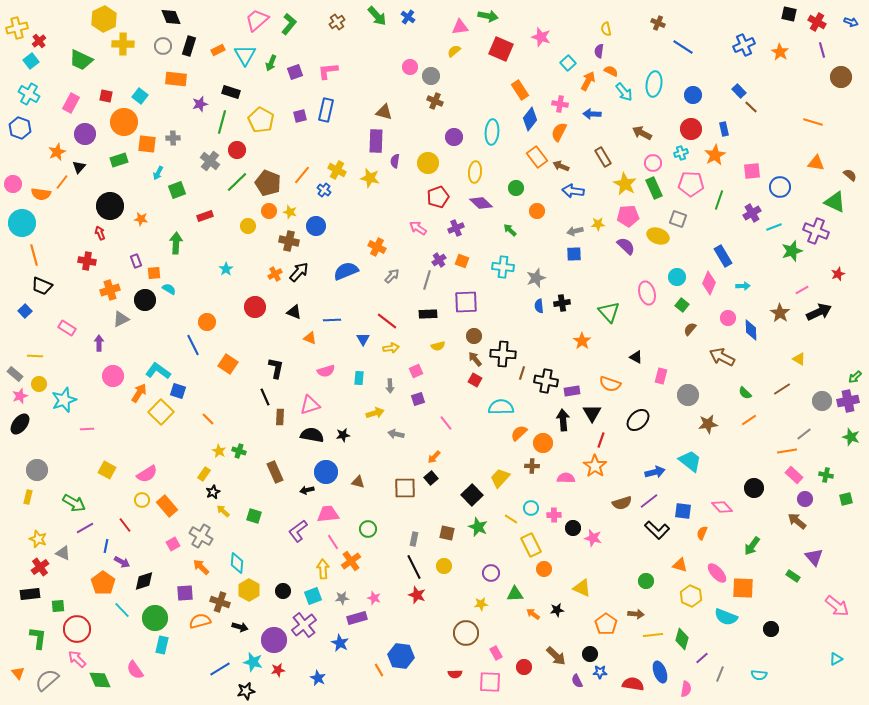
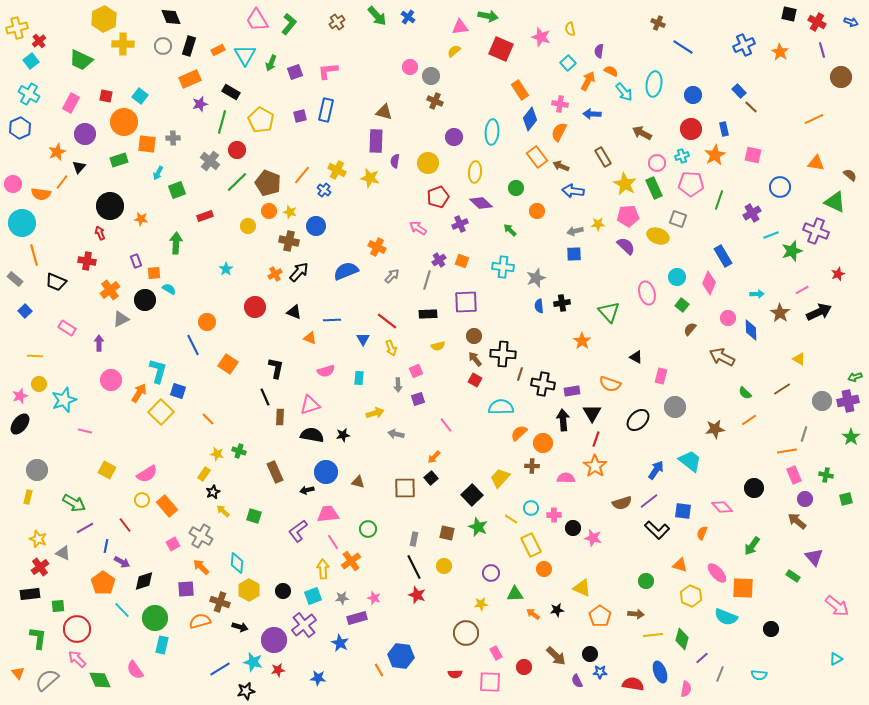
pink trapezoid at (257, 20): rotated 80 degrees counterclockwise
yellow semicircle at (606, 29): moved 36 px left
orange rectangle at (176, 79): moved 14 px right; rotated 30 degrees counterclockwise
black rectangle at (231, 92): rotated 12 degrees clockwise
orange line at (813, 122): moved 1 px right, 3 px up; rotated 42 degrees counterclockwise
blue hexagon at (20, 128): rotated 15 degrees clockwise
cyan cross at (681, 153): moved 1 px right, 3 px down
pink circle at (653, 163): moved 4 px right
pink square at (752, 171): moved 1 px right, 16 px up; rotated 18 degrees clockwise
cyan line at (774, 227): moved 3 px left, 8 px down
purple cross at (456, 228): moved 4 px right, 4 px up
black trapezoid at (42, 286): moved 14 px right, 4 px up
cyan arrow at (743, 286): moved 14 px right, 8 px down
orange cross at (110, 290): rotated 18 degrees counterclockwise
yellow arrow at (391, 348): rotated 77 degrees clockwise
cyan L-shape at (158, 371): rotated 70 degrees clockwise
brown line at (522, 373): moved 2 px left, 1 px down
gray rectangle at (15, 374): moved 95 px up
pink circle at (113, 376): moved 2 px left, 4 px down
green arrow at (855, 377): rotated 24 degrees clockwise
black cross at (546, 381): moved 3 px left, 3 px down
gray arrow at (390, 386): moved 8 px right, 1 px up
gray circle at (688, 395): moved 13 px left, 12 px down
pink line at (446, 423): moved 2 px down
brown star at (708, 424): moved 7 px right, 5 px down
pink line at (87, 429): moved 2 px left, 2 px down; rotated 16 degrees clockwise
gray line at (804, 434): rotated 35 degrees counterclockwise
green star at (851, 437): rotated 18 degrees clockwise
red line at (601, 440): moved 5 px left, 1 px up
yellow star at (219, 451): moved 2 px left, 3 px down; rotated 16 degrees counterclockwise
blue arrow at (655, 472): moved 1 px right, 2 px up; rotated 42 degrees counterclockwise
pink rectangle at (794, 475): rotated 24 degrees clockwise
purple square at (185, 593): moved 1 px right, 4 px up
orange pentagon at (606, 624): moved 6 px left, 8 px up
blue star at (318, 678): rotated 21 degrees counterclockwise
